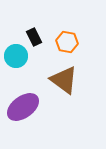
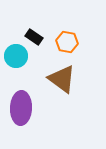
black rectangle: rotated 30 degrees counterclockwise
brown triangle: moved 2 px left, 1 px up
purple ellipse: moved 2 px left, 1 px down; rotated 52 degrees counterclockwise
